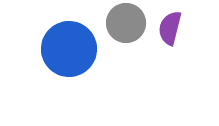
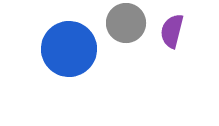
purple semicircle: moved 2 px right, 3 px down
